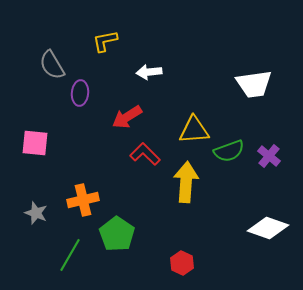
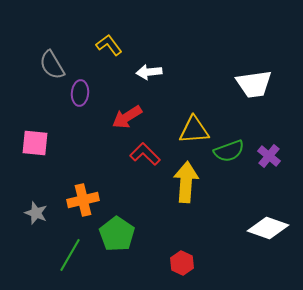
yellow L-shape: moved 4 px right, 4 px down; rotated 64 degrees clockwise
